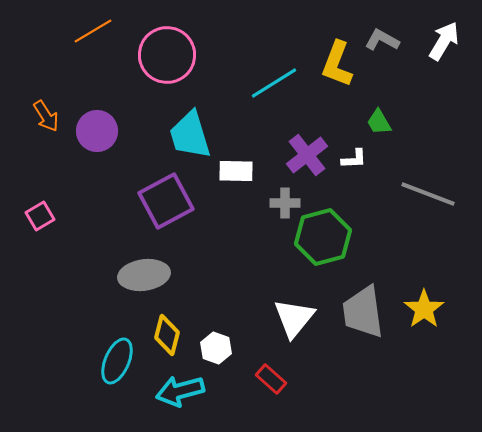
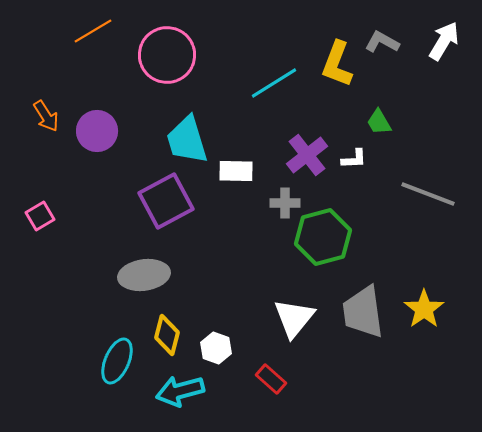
gray L-shape: moved 2 px down
cyan trapezoid: moved 3 px left, 5 px down
